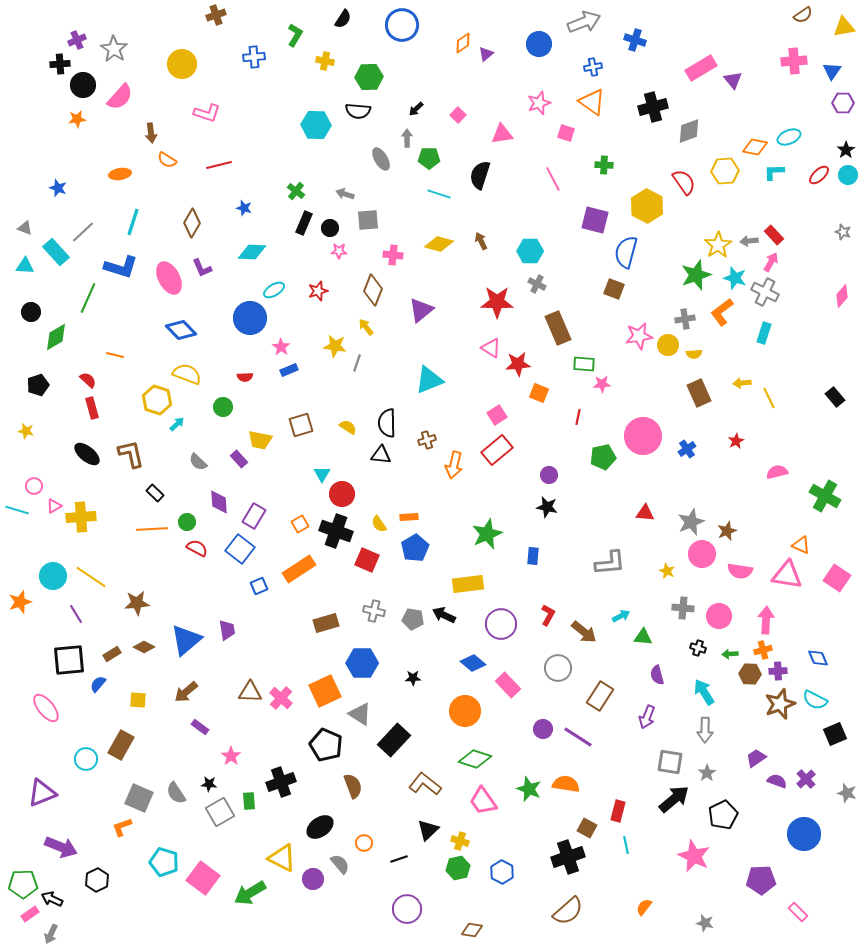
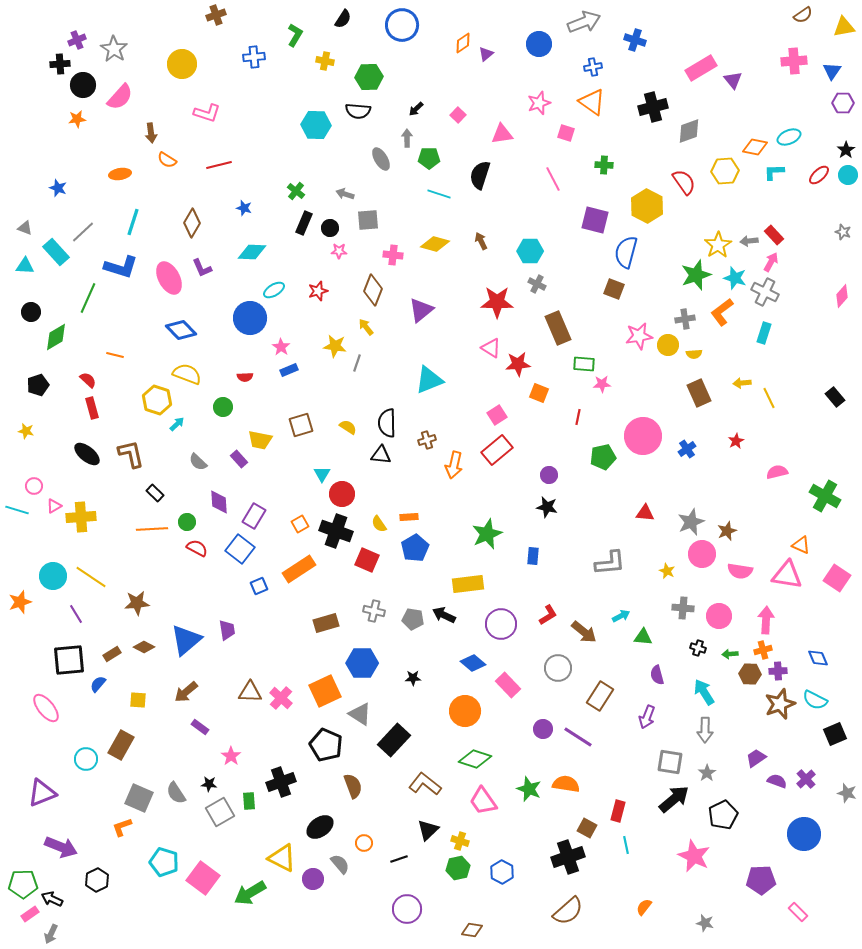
yellow diamond at (439, 244): moved 4 px left
red L-shape at (548, 615): rotated 30 degrees clockwise
